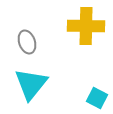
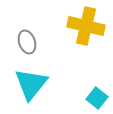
yellow cross: rotated 12 degrees clockwise
cyan square: rotated 10 degrees clockwise
